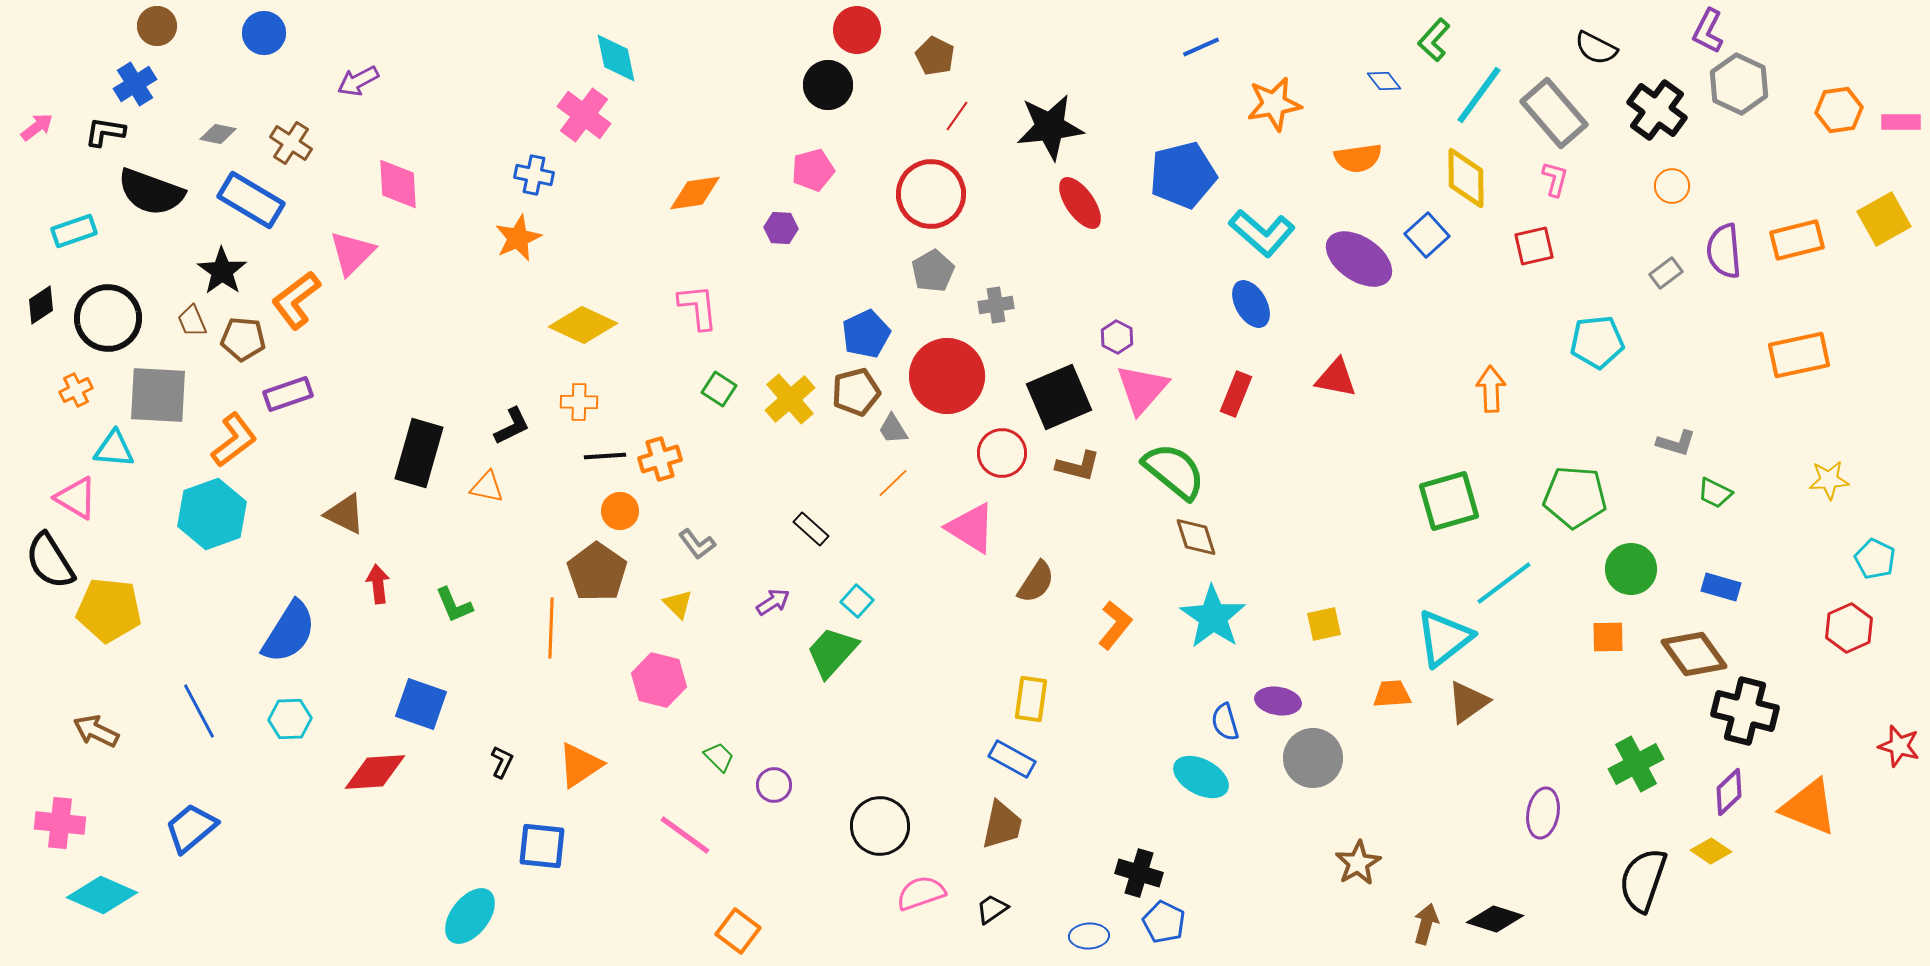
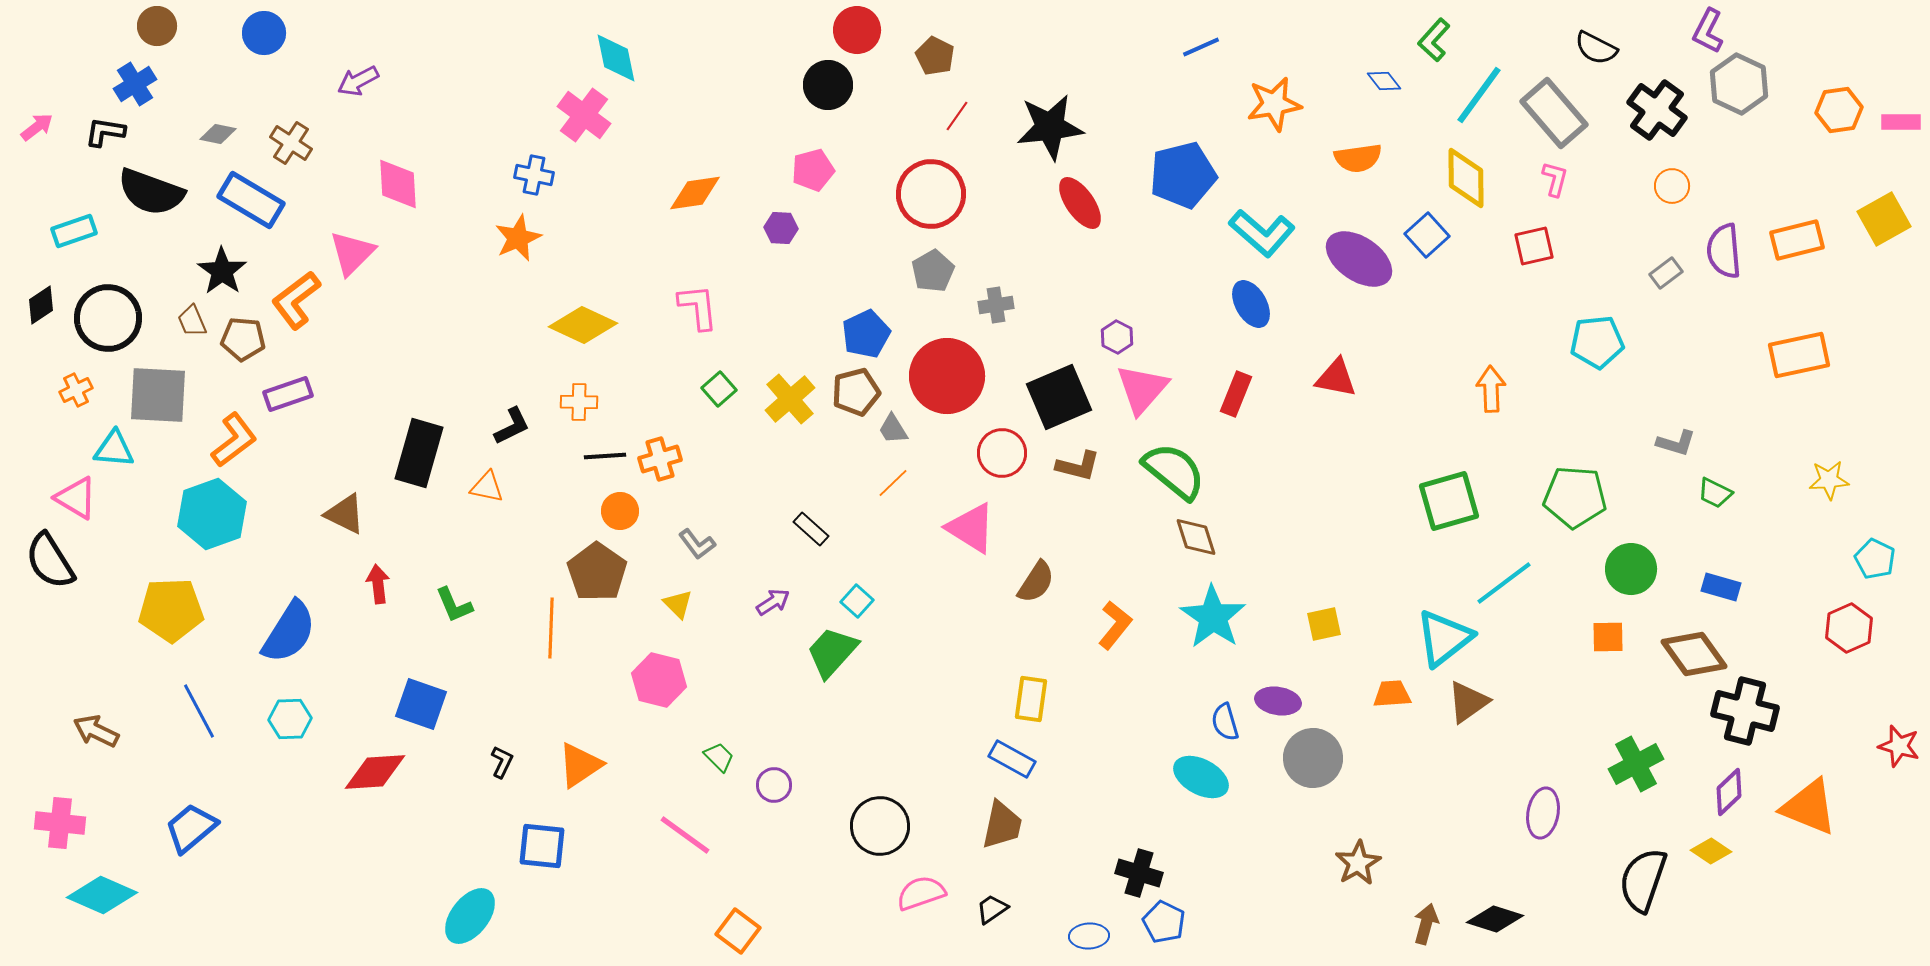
green square at (719, 389): rotated 16 degrees clockwise
yellow pentagon at (109, 610): moved 62 px right; rotated 8 degrees counterclockwise
